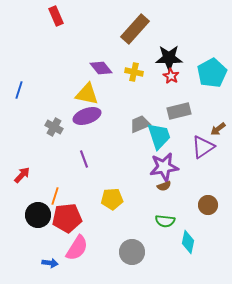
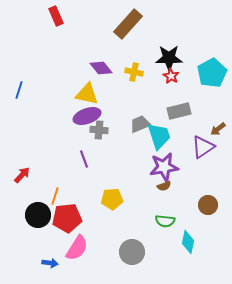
brown rectangle: moved 7 px left, 5 px up
gray cross: moved 45 px right, 3 px down; rotated 24 degrees counterclockwise
